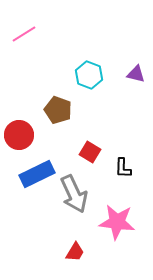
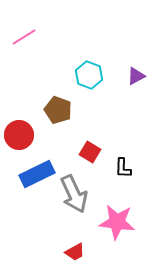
pink line: moved 3 px down
purple triangle: moved 2 px down; rotated 42 degrees counterclockwise
red trapezoid: rotated 30 degrees clockwise
